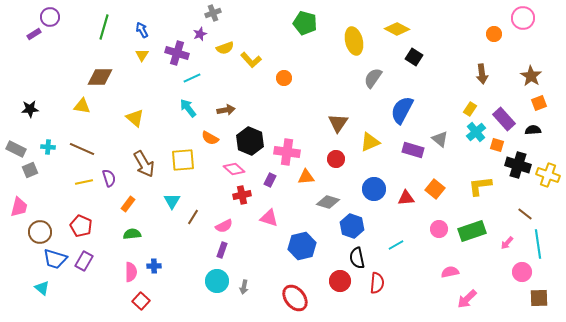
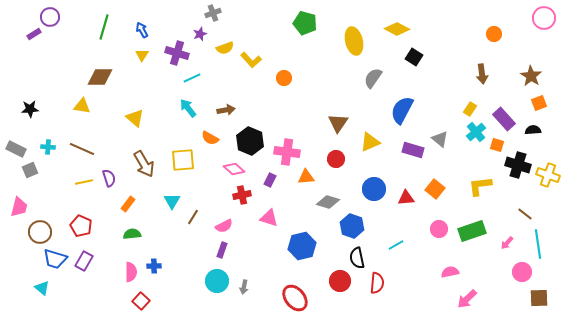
pink circle at (523, 18): moved 21 px right
